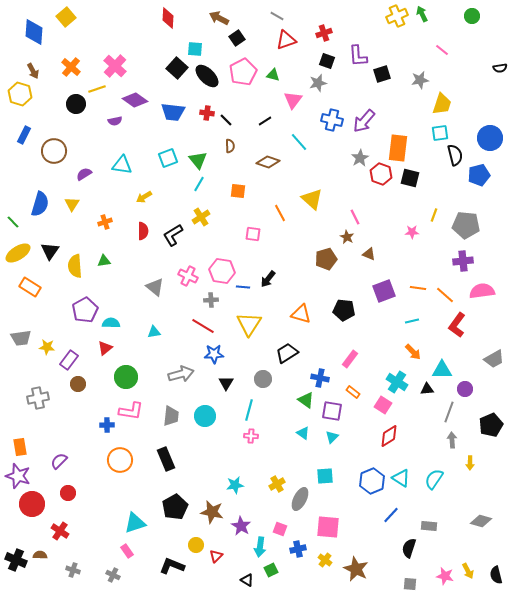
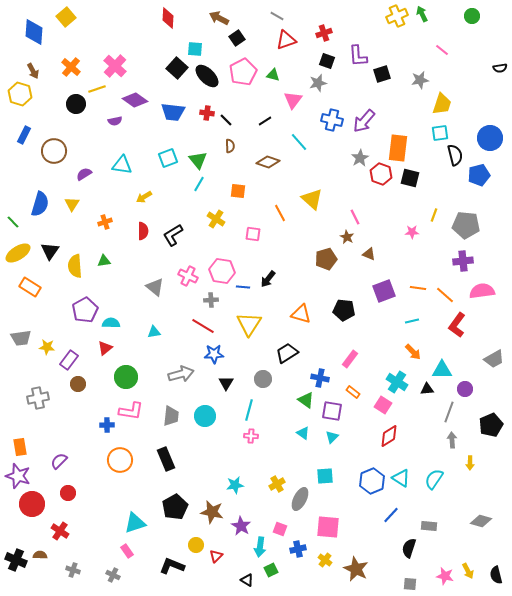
yellow cross at (201, 217): moved 15 px right, 2 px down; rotated 24 degrees counterclockwise
